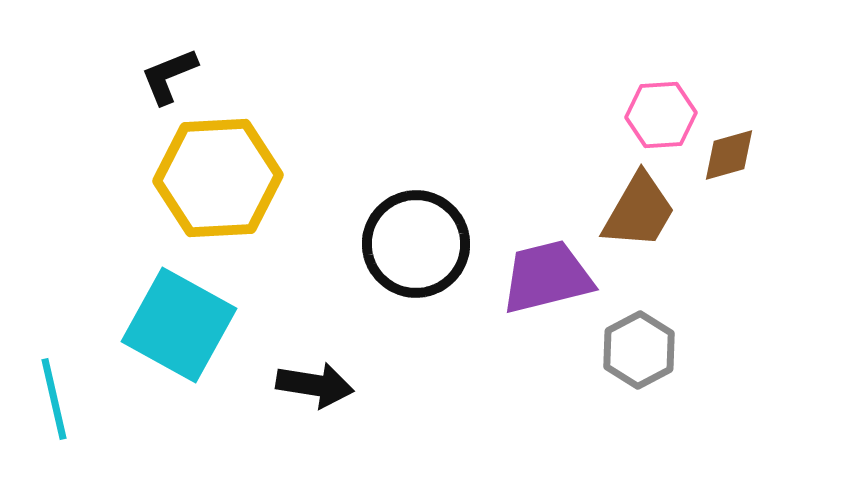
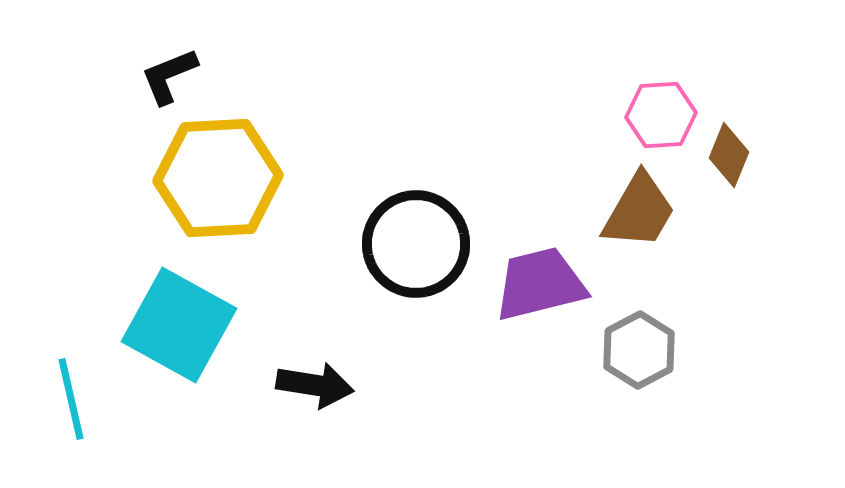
brown diamond: rotated 52 degrees counterclockwise
purple trapezoid: moved 7 px left, 7 px down
cyan line: moved 17 px right
